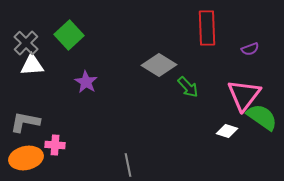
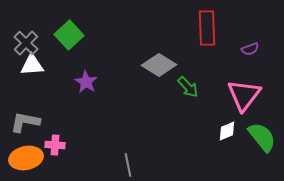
green semicircle: moved 20 px down; rotated 16 degrees clockwise
white diamond: rotated 40 degrees counterclockwise
